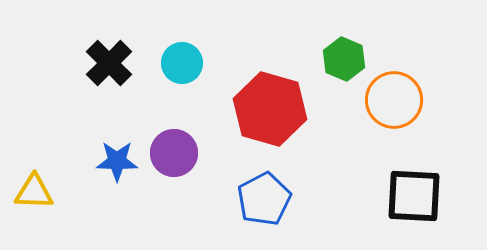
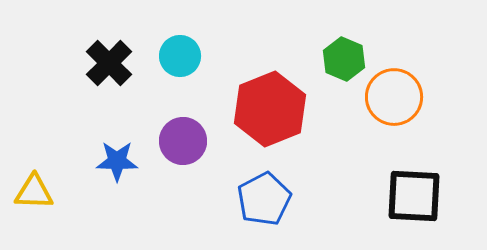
cyan circle: moved 2 px left, 7 px up
orange circle: moved 3 px up
red hexagon: rotated 22 degrees clockwise
purple circle: moved 9 px right, 12 px up
